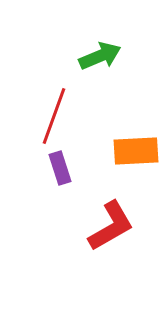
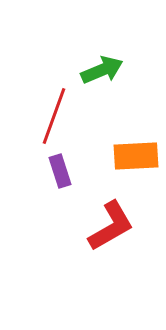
green arrow: moved 2 px right, 14 px down
orange rectangle: moved 5 px down
purple rectangle: moved 3 px down
